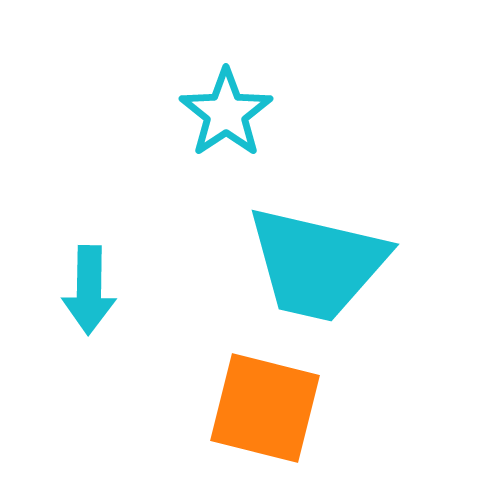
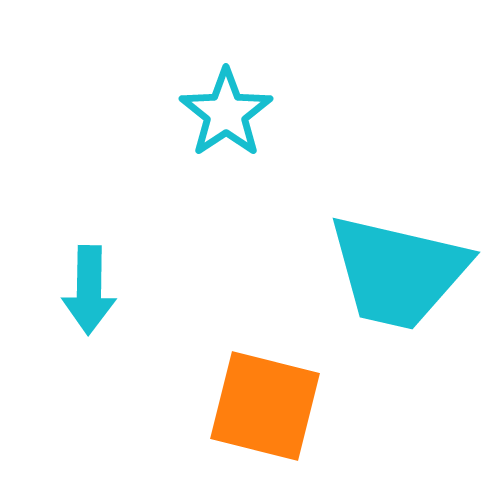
cyan trapezoid: moved 81 px right, 8 px down
orange square: moved 2 px up
